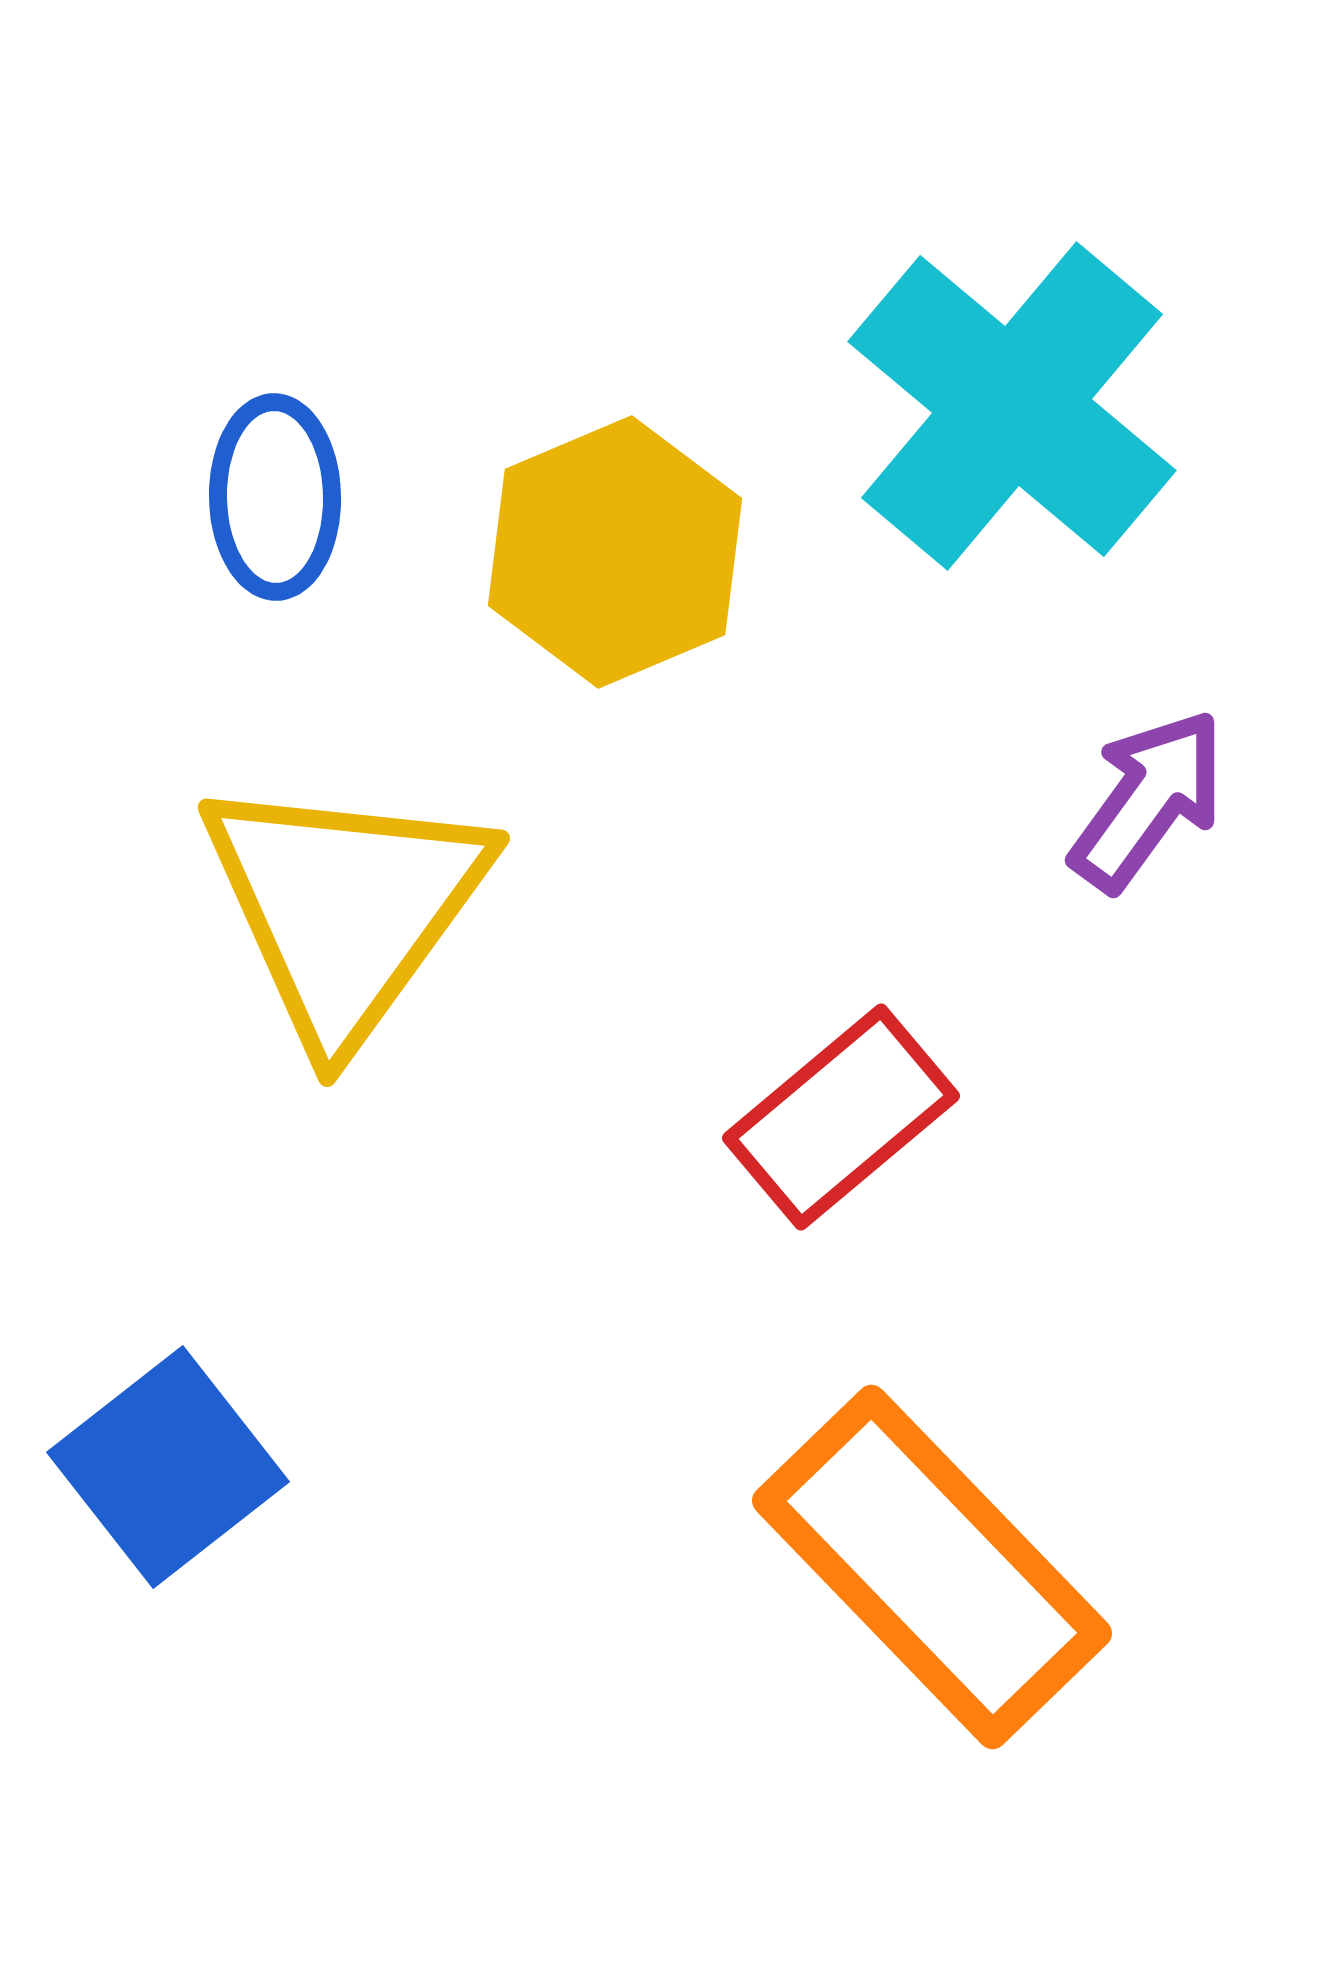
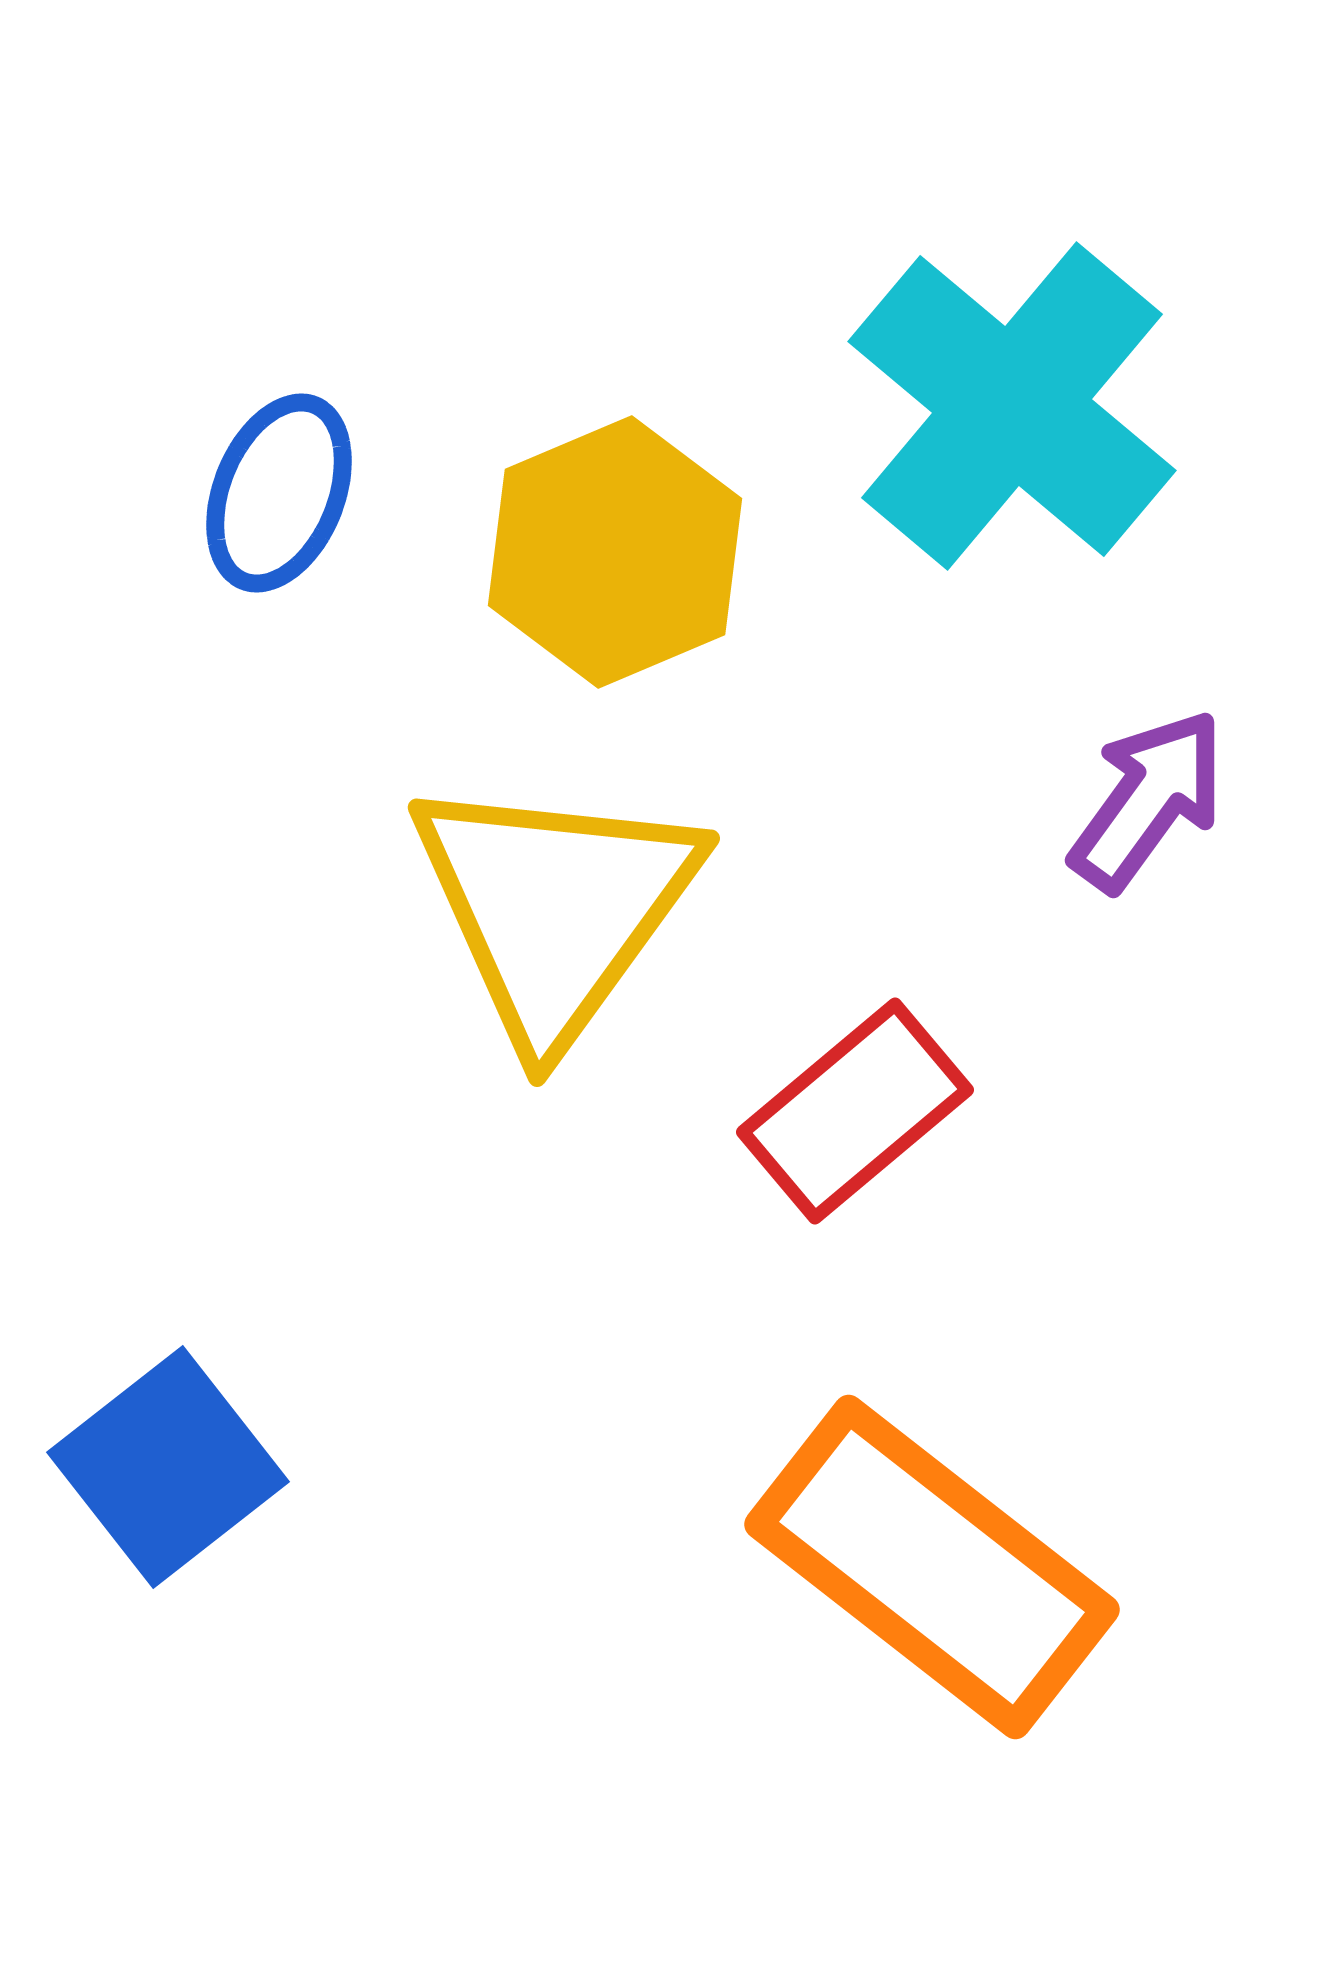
blue ellipse: moved 4 px right, 4 px up; rotated 23 degrees clockwise
yellow triangle: moved 210 px right
red rectangle: moved 14 px right, 6 px up
orange rectangle: rotated 8 degrees counterclockwise
